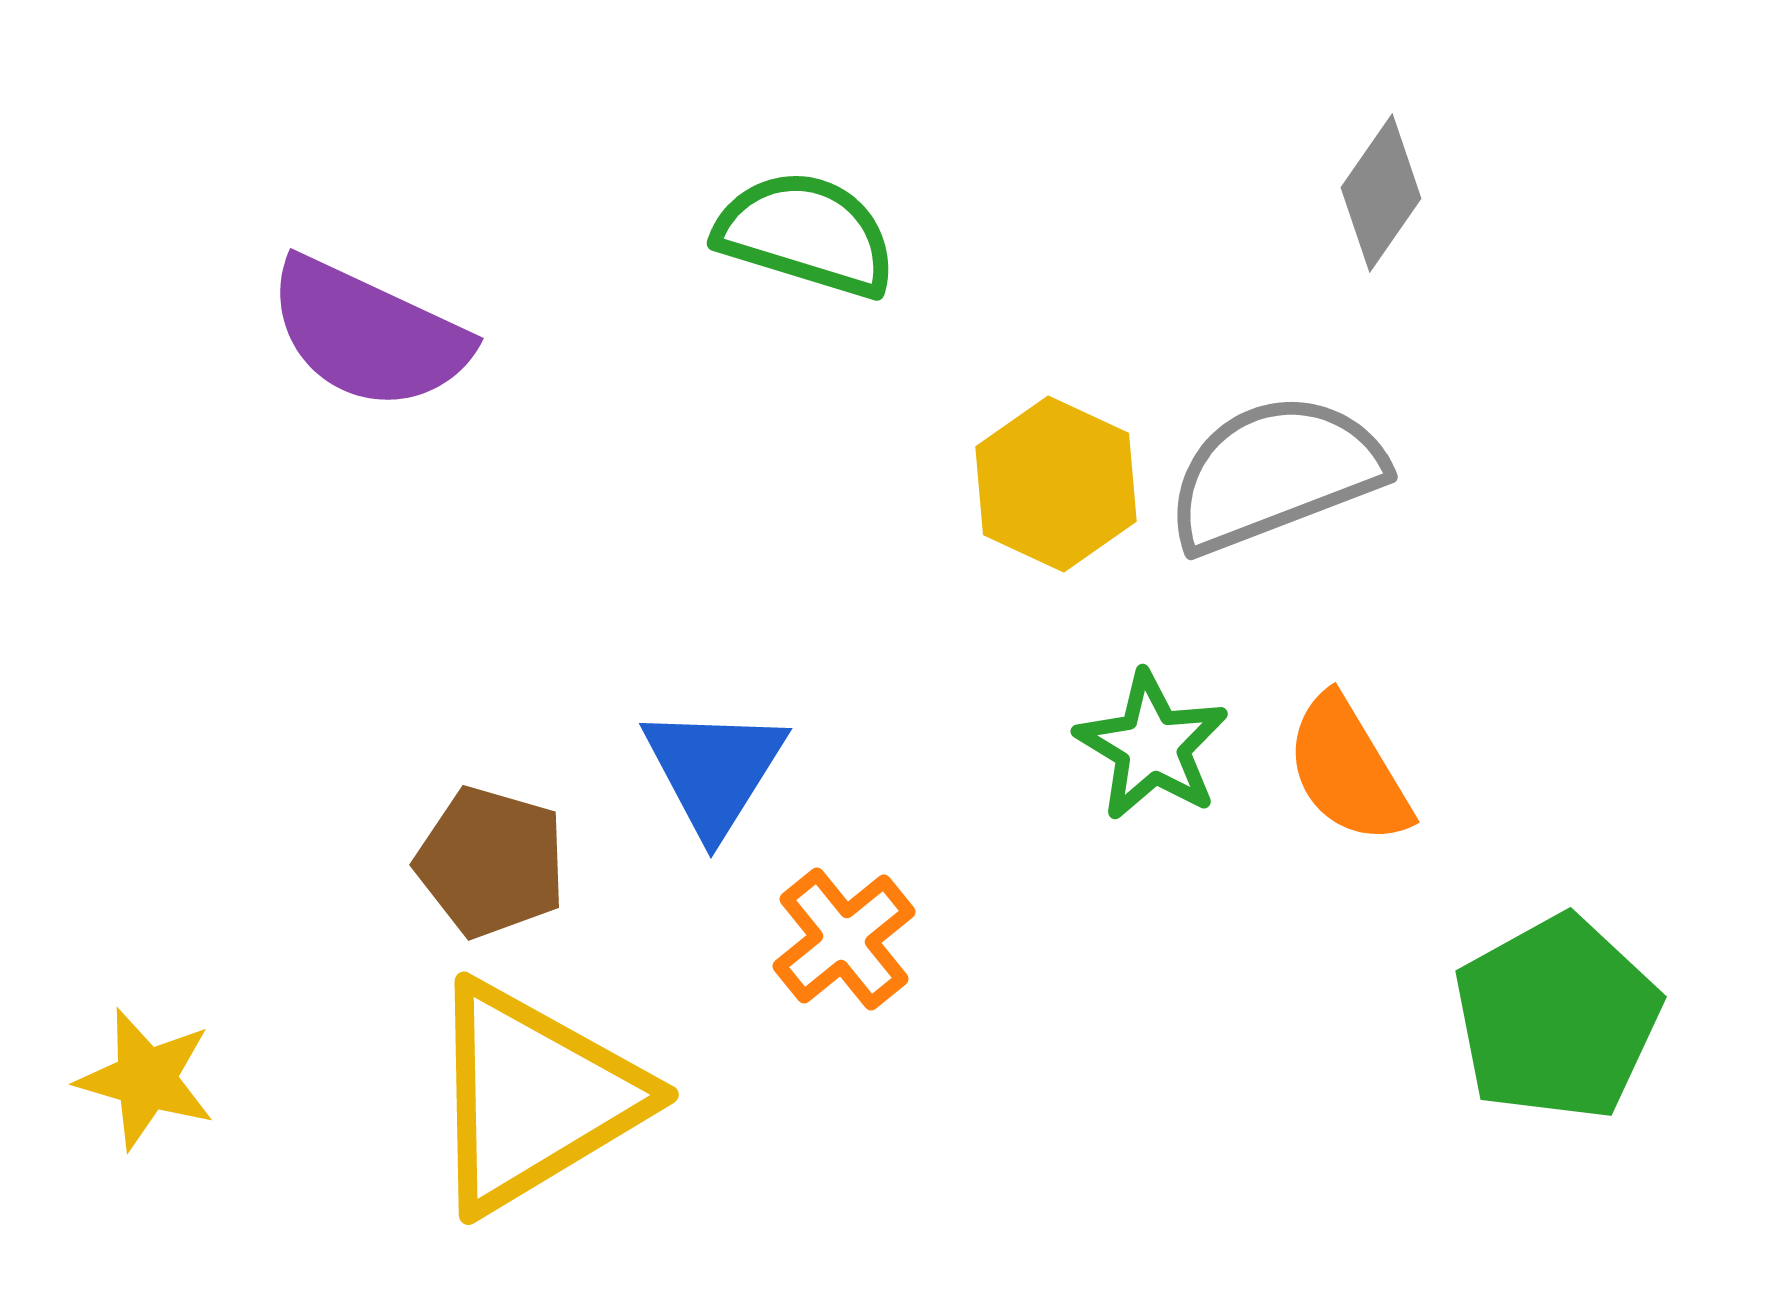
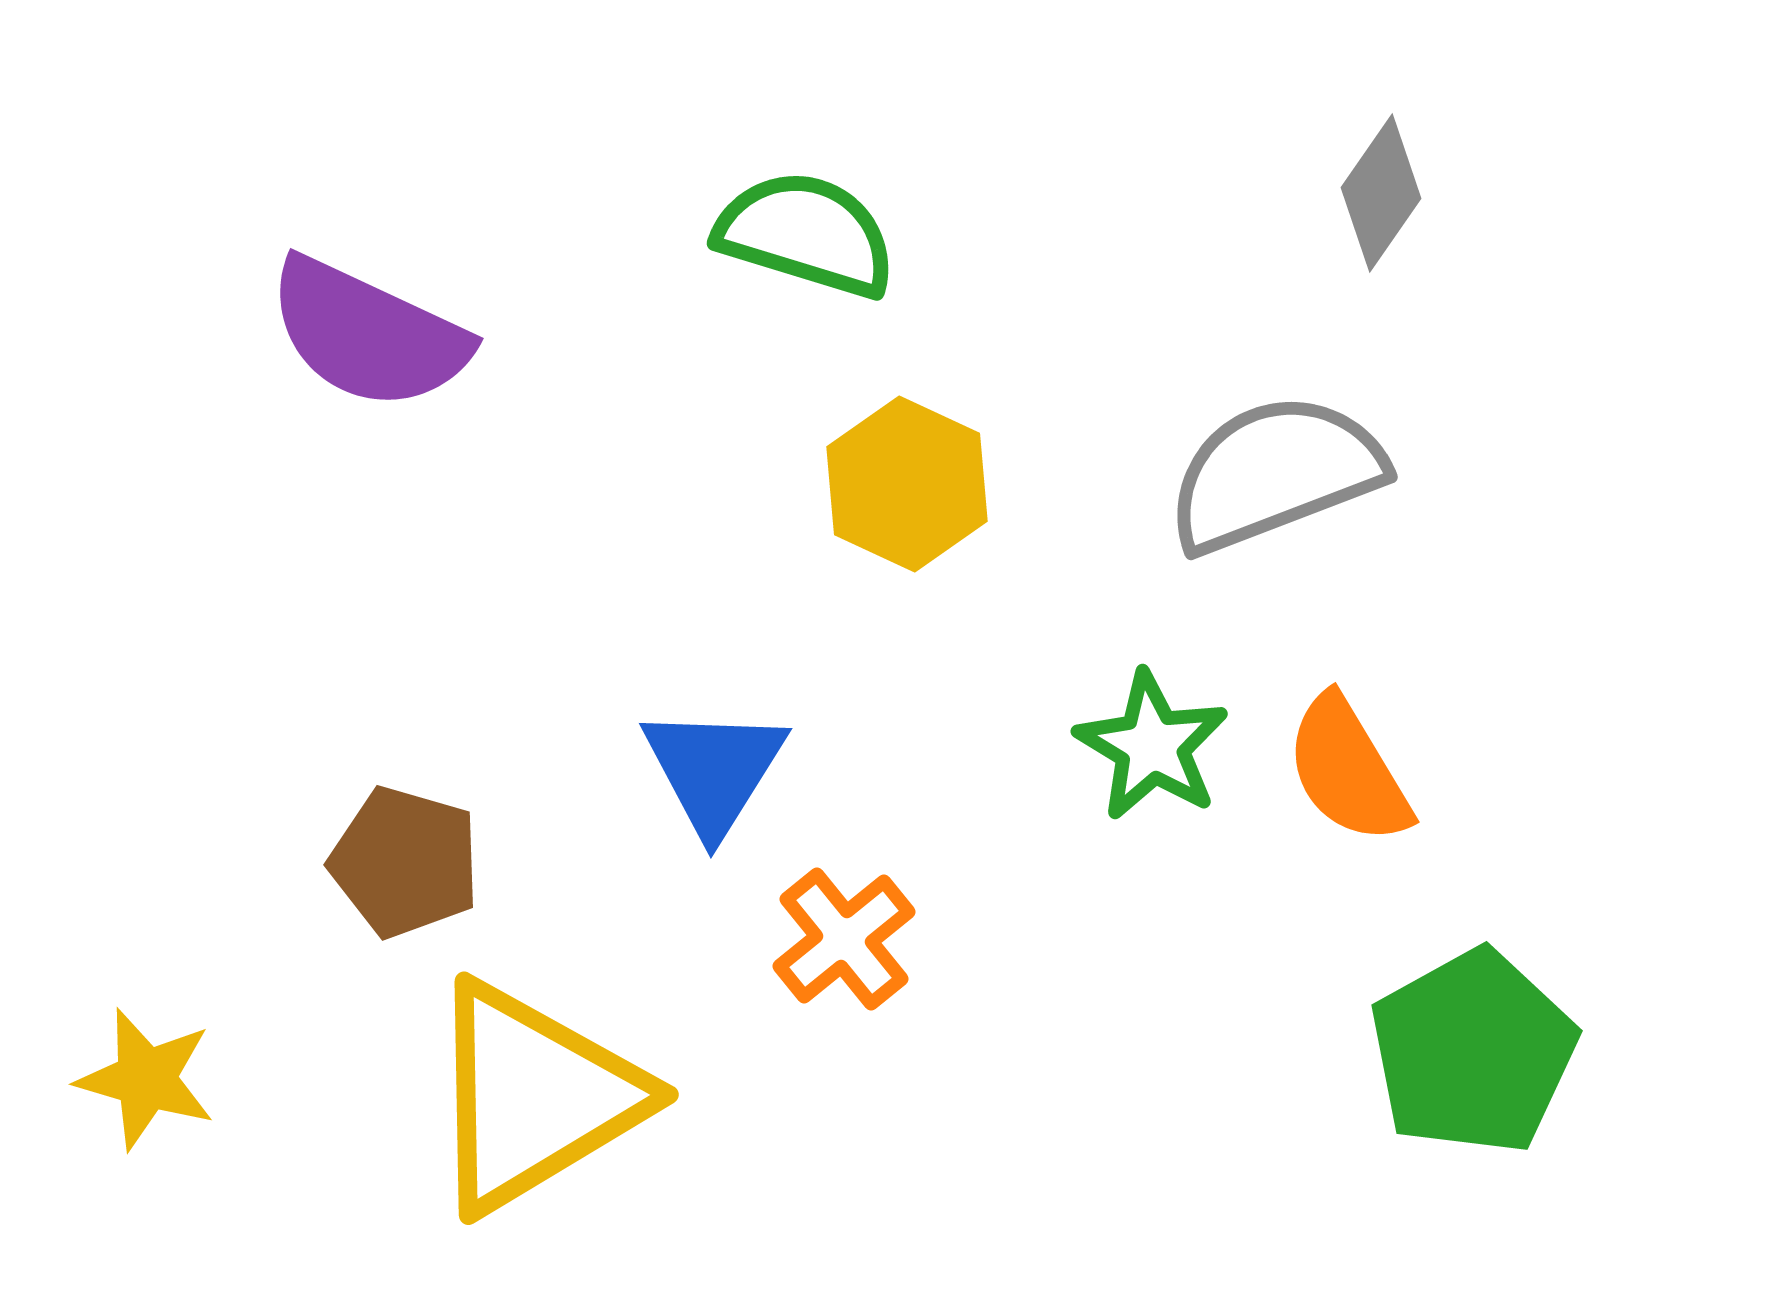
yellow hexagon: moved 149 px left
brown pentagon: moved 86 px left
green pentagon: moved 84 px left, 34 px down
